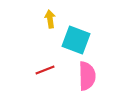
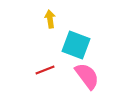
cyan square: moved 5 px down
pink semicircle: rotated 36 degrees counterclockwise
